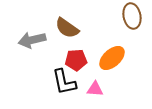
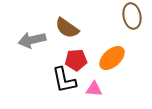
black L-shape: moved 2 px up
pink triangle: moved 1 px left
